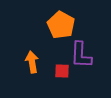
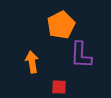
orange pentagon: rotated 16 degrees clockwise
red square: moved 3 px left, 16 px down
